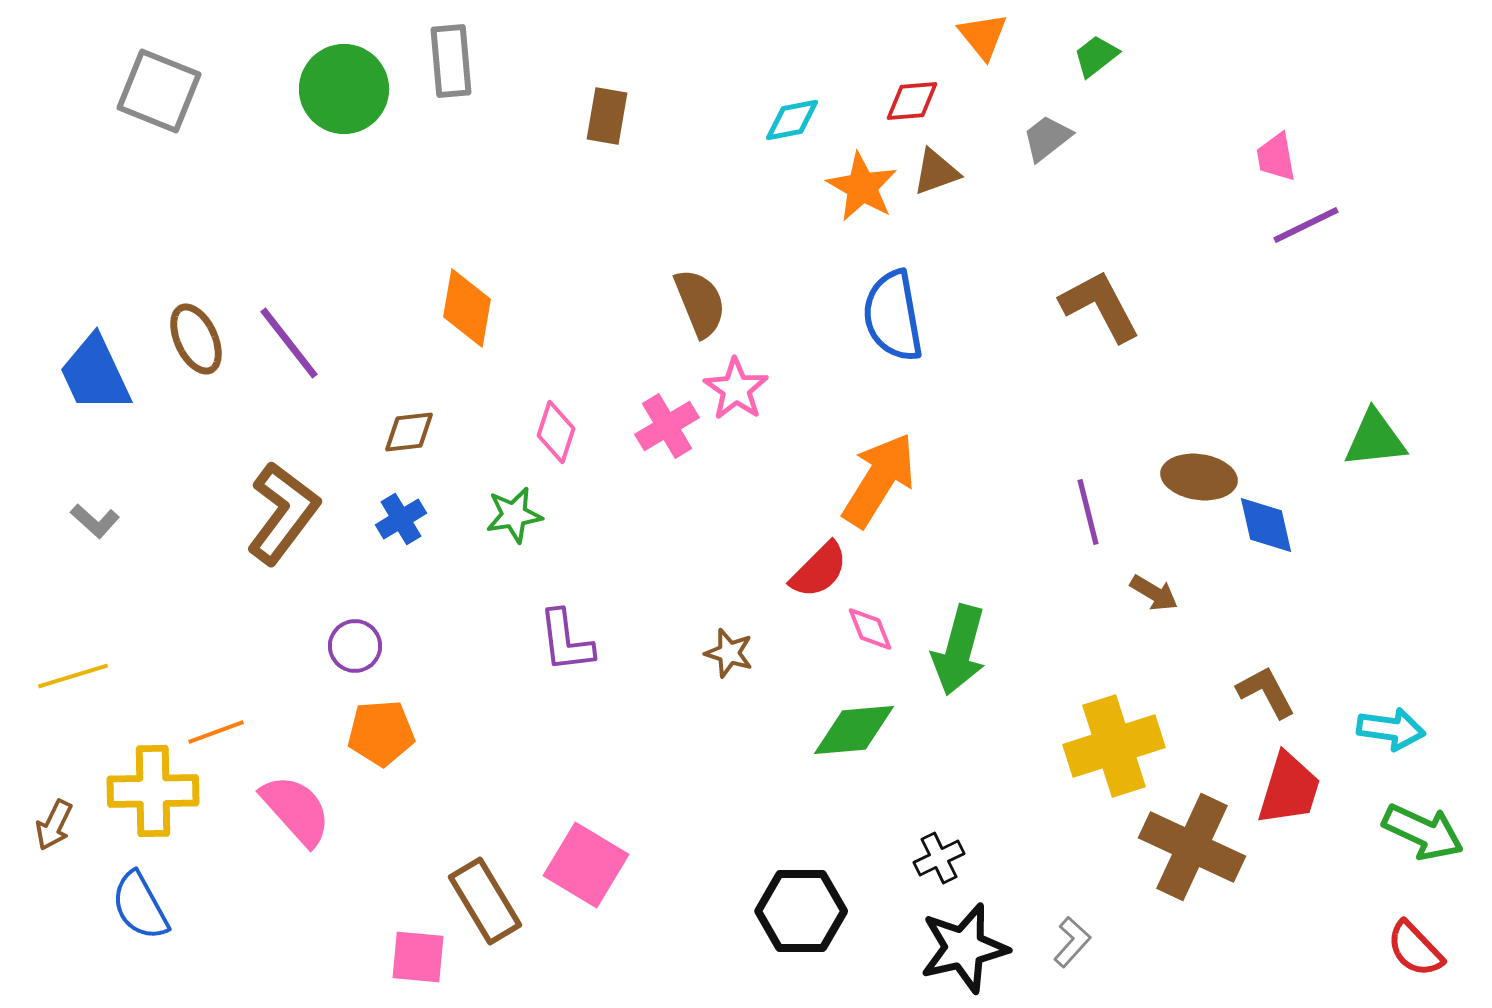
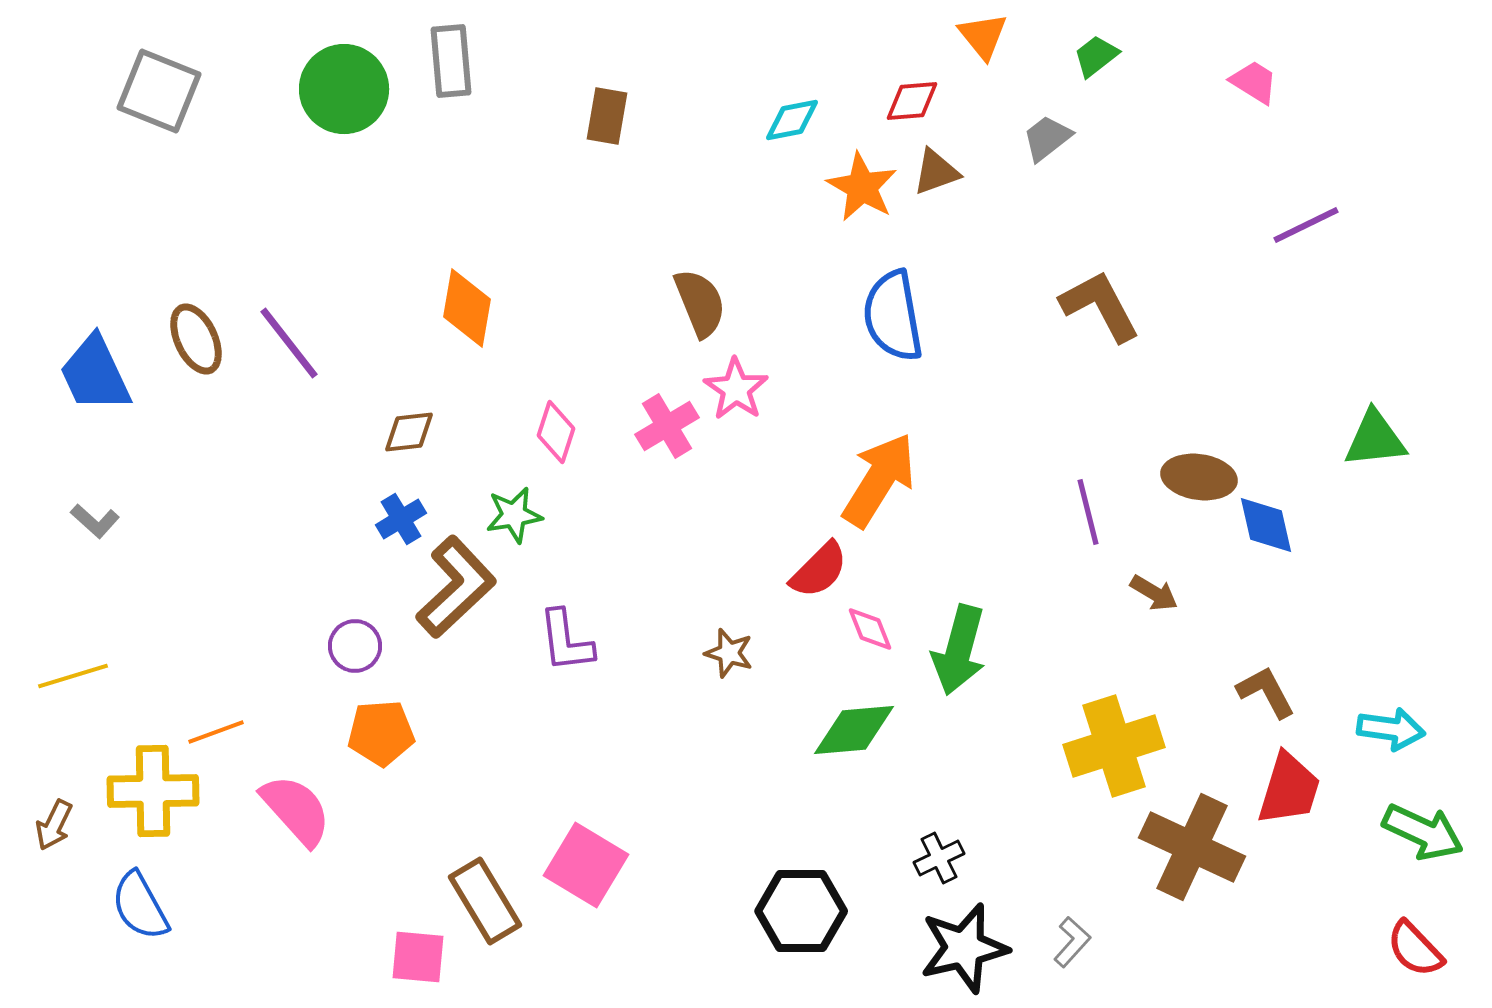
pink trapezoid at (1276, 157): moved 22 px left, 75 px up; rotated 132 degrees clockwise
brown L-shape at (283, 513): moved 173 px right, 74 px down; rotated 10 degrees clockwise
